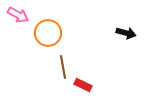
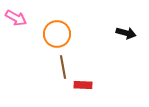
pink arrow: moved 2 px left, 3 px down
orange circle: moved 9 px right, 1 px down
red rectangle: rotated 24 degrees counterclockwise
